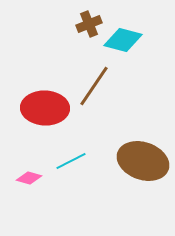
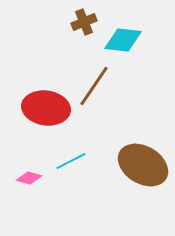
brown cross: moved 5 px left, 2 px up
cyan diamond: rotated 9 degrees counterclockwise
red ellipse: moved 1 px right; rotated 6 degrees clockwise
brown ellipse: moved 4 px down; rotated 12 degrees clockwise
